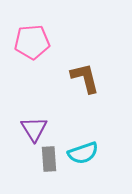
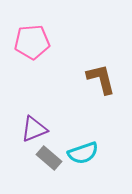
brown L-shape: moved 16 px right, 1 px down
purple triangle: rotated 40 degrees clockwise
gray rectangle: moved 1 px up; rotated 45 degrees counterclockwise
